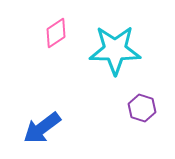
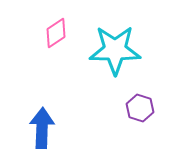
purple hexagon: moved 2 px left
blue arrow: rotated 129 degrees clockwise
